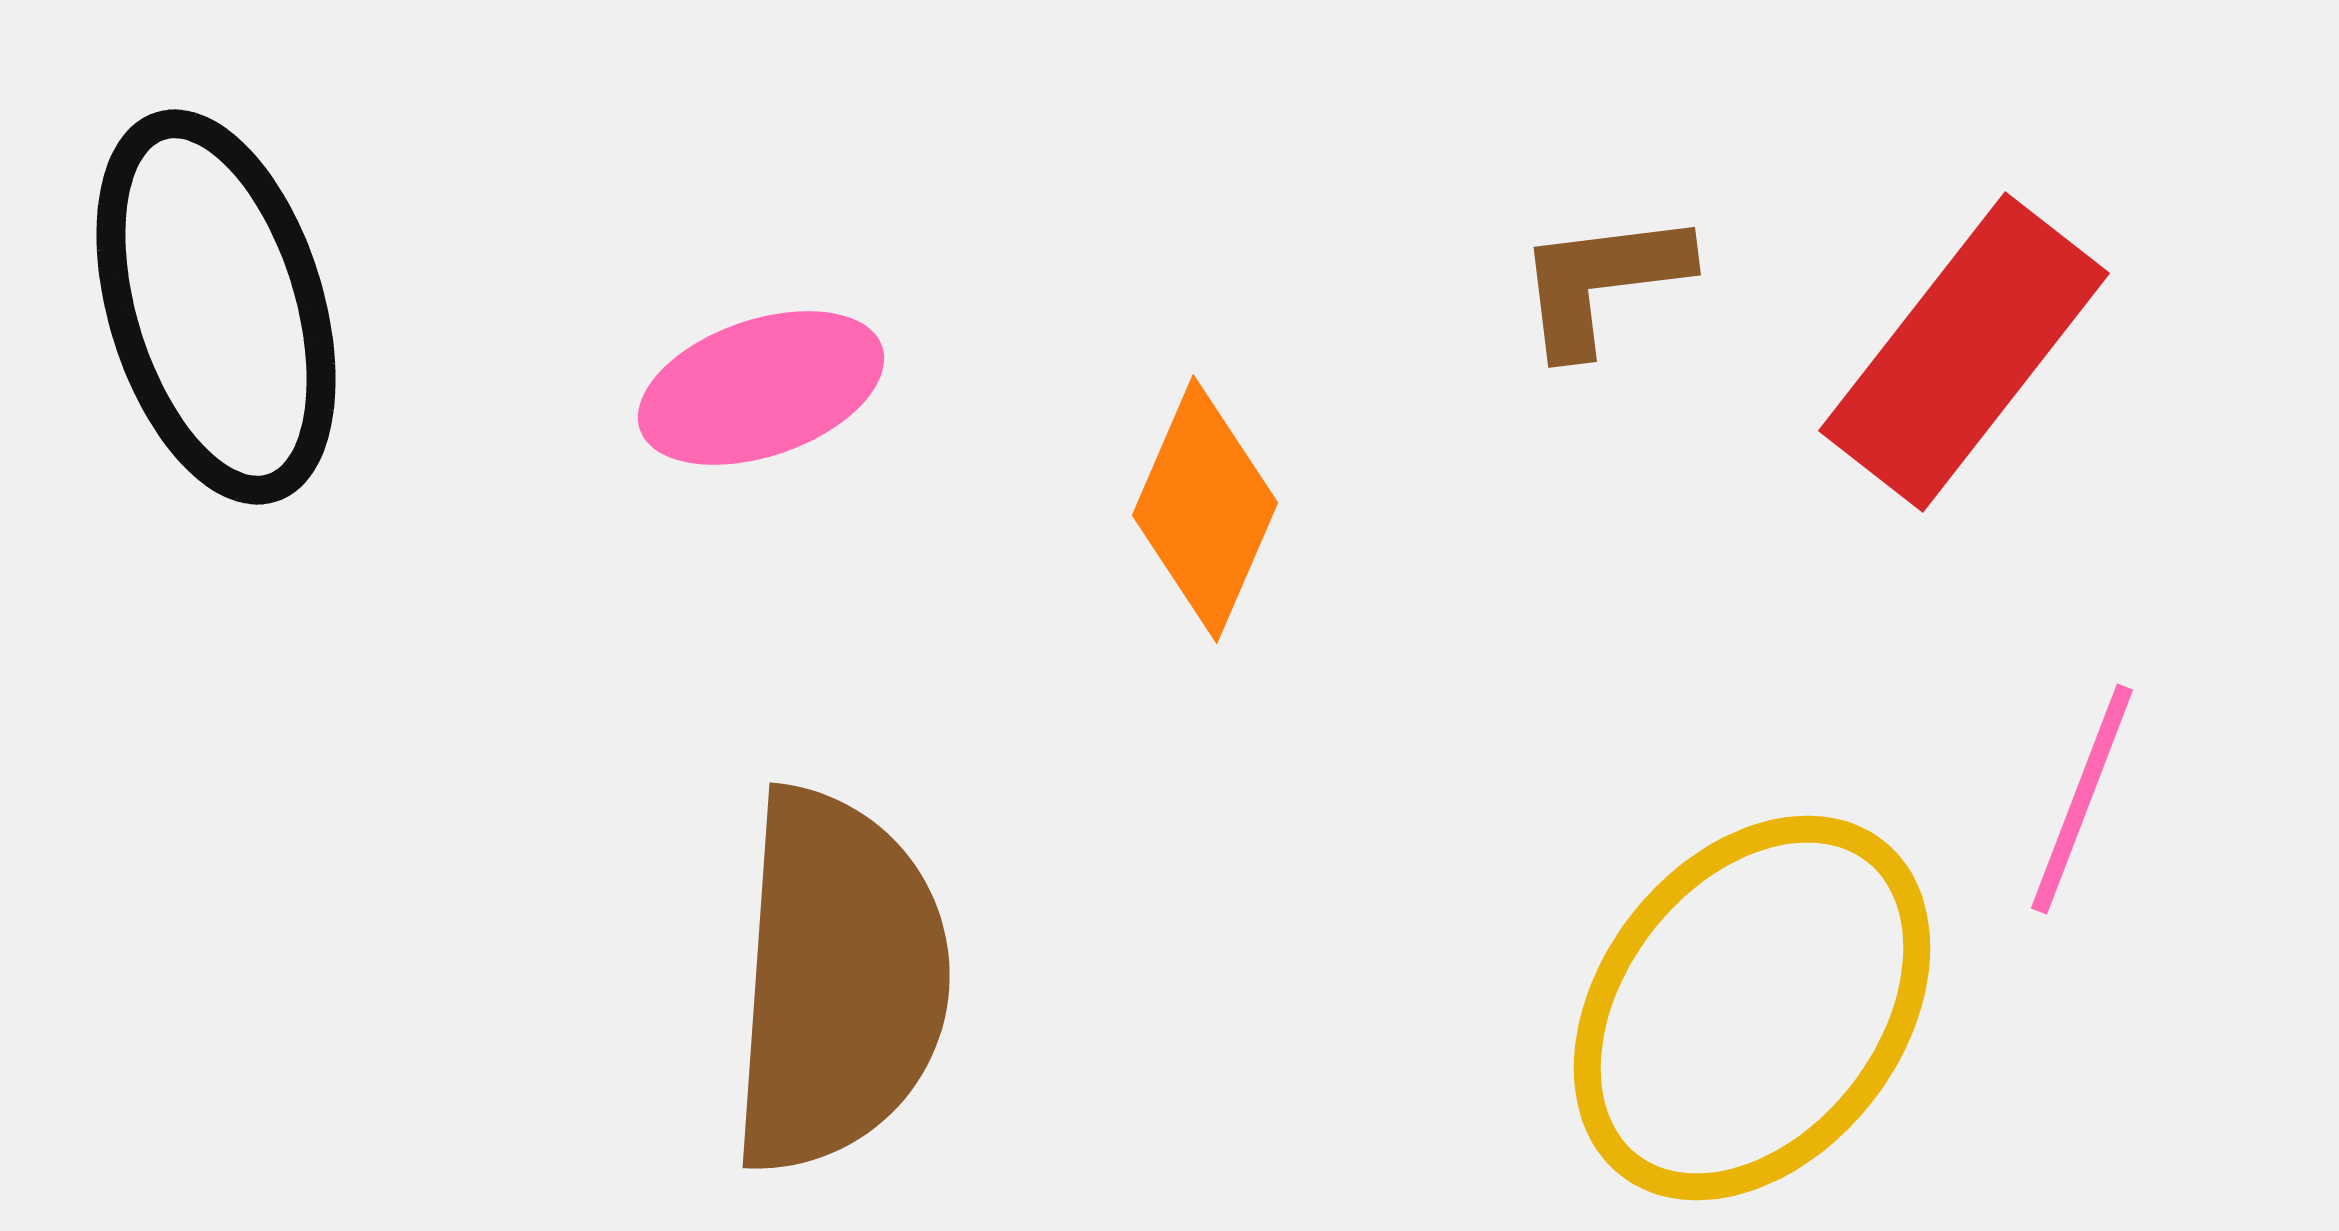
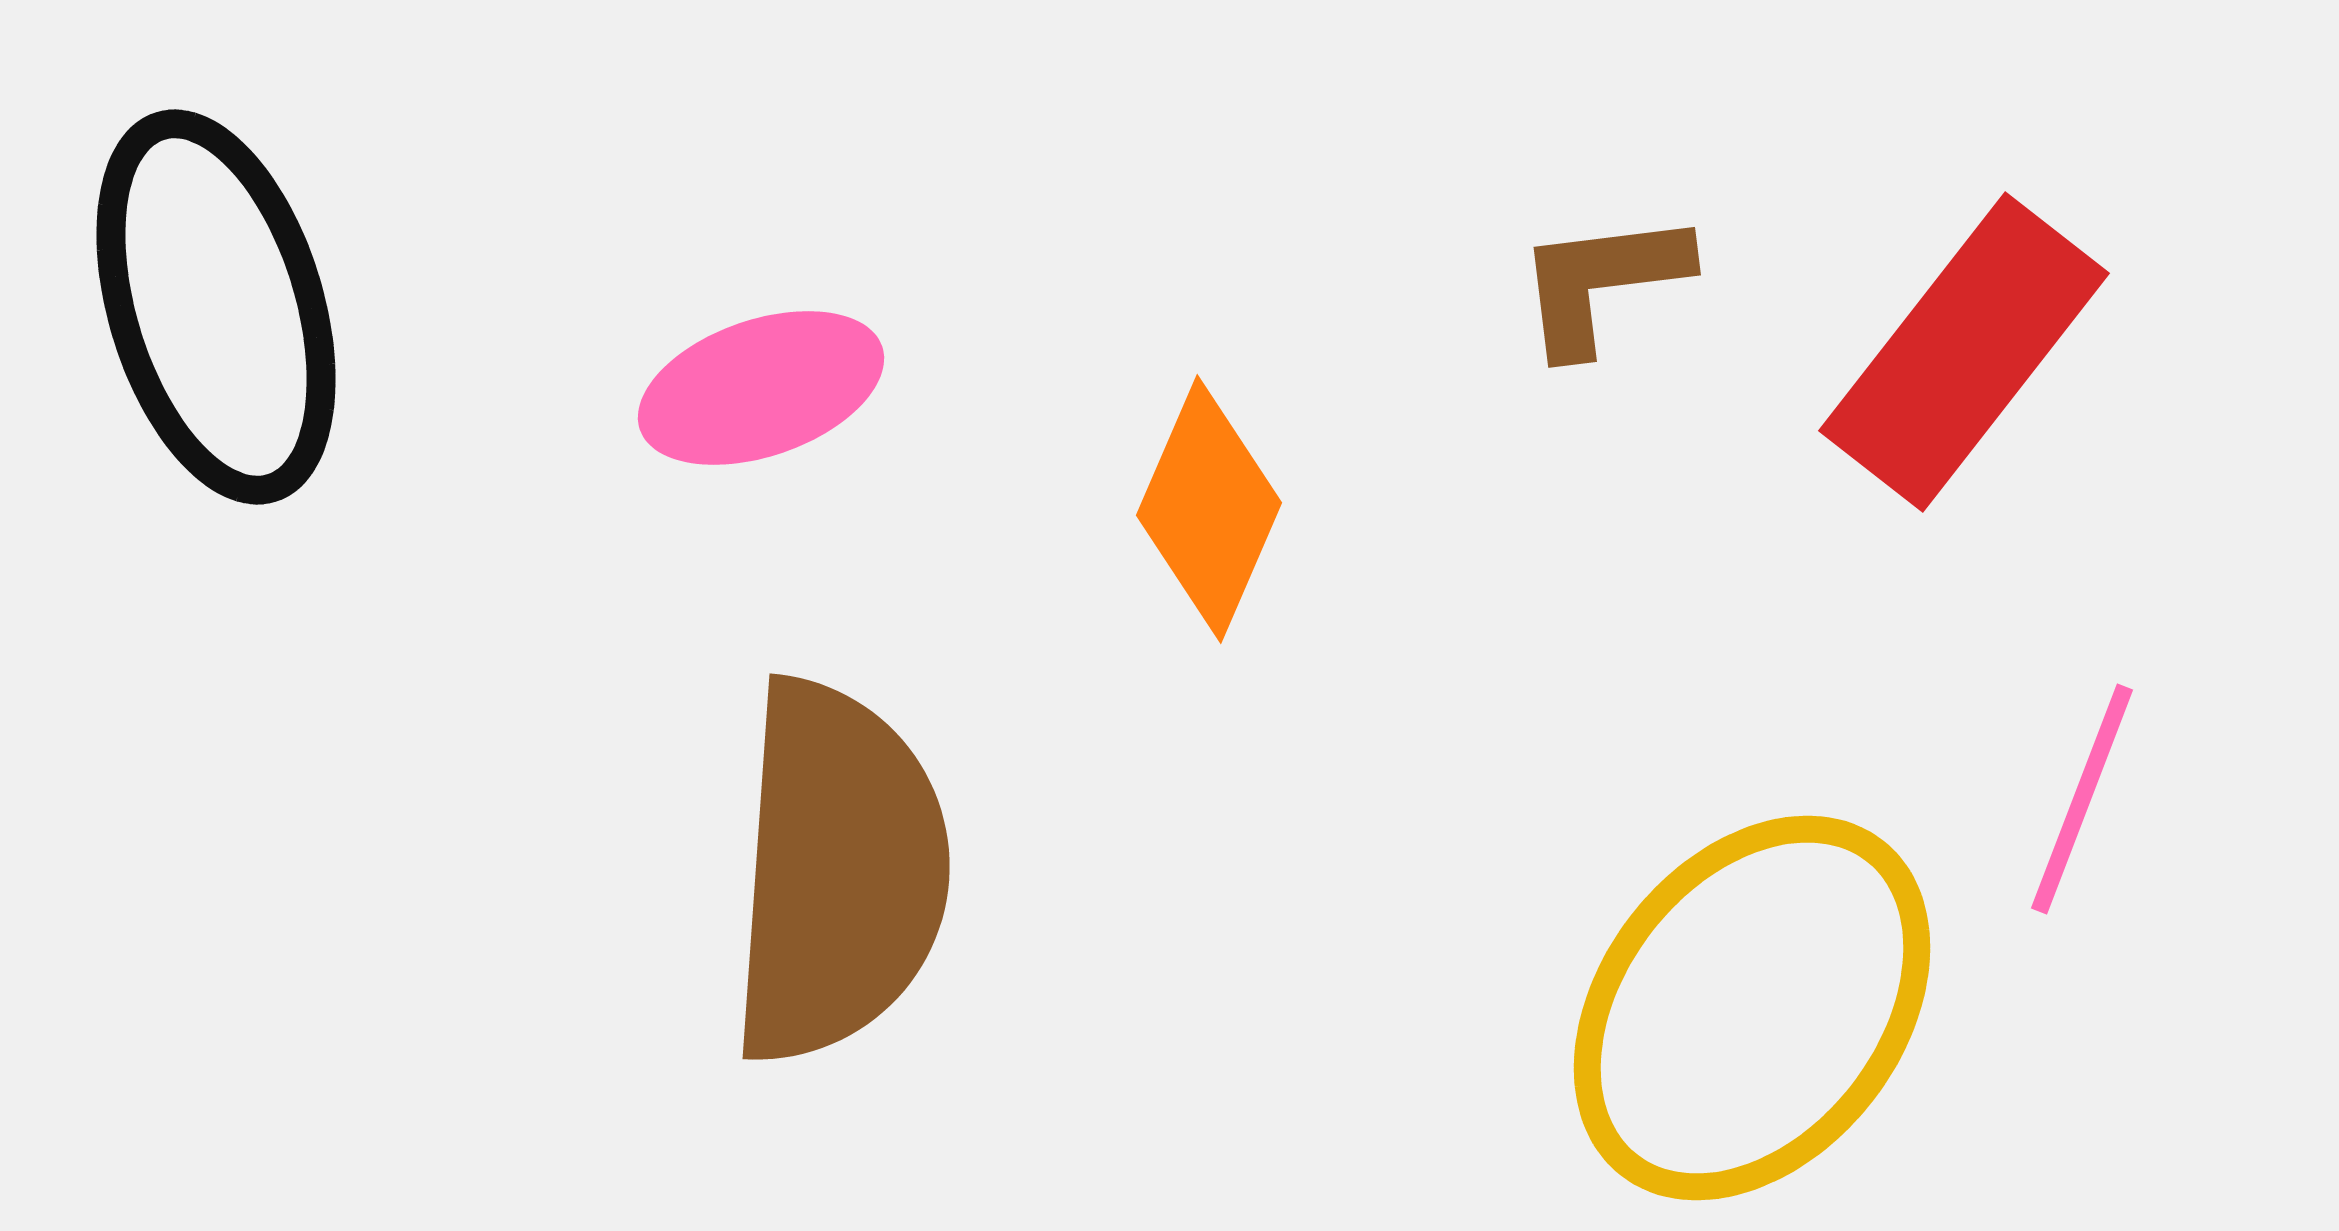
orange diamond: moved 4 px right
brown semicircle: moved 109 px up
